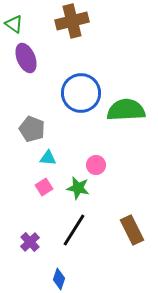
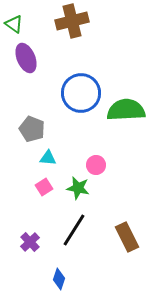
brown rectangle: moved 5 px left, 7 px down
